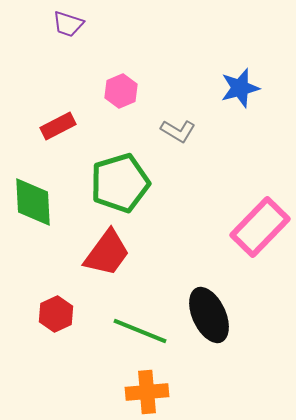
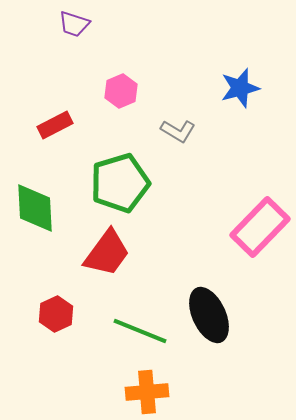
purple trapezoid: moved 6 px right
red rectangle: moved 3 px left, 1 px up
green diamond: moved 2 px right, 6 px down
